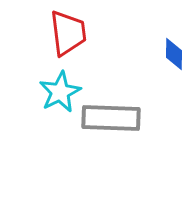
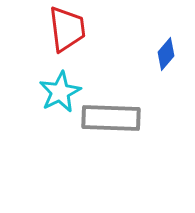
red trapezoid: moved 1 px left, 4 px up
blue diamond: moved 8 px left; rotated 40 degrees clockwise
